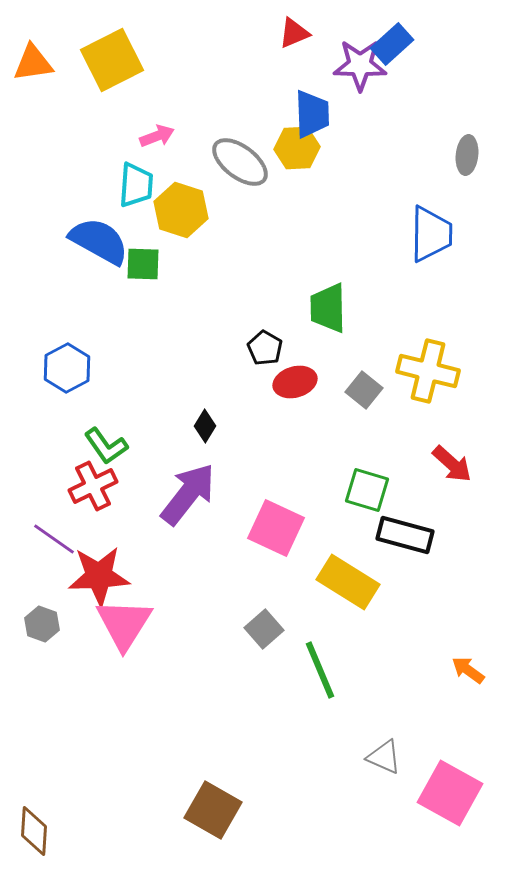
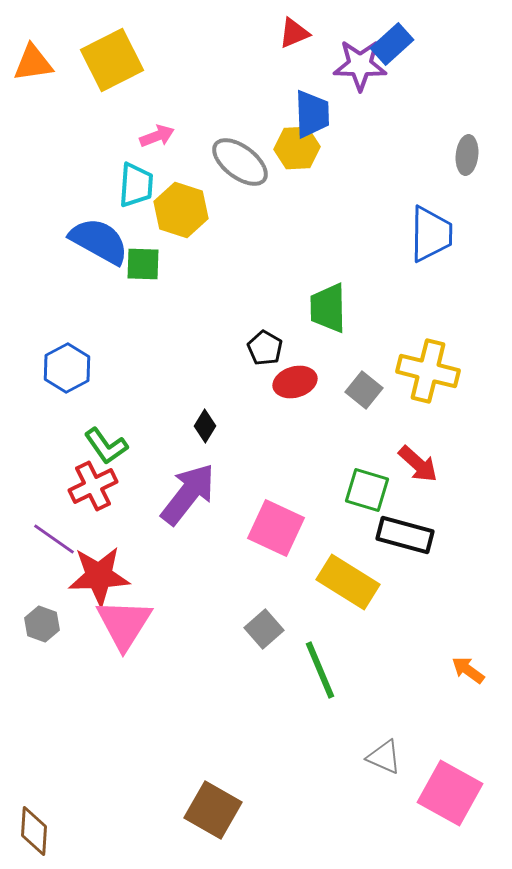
red arrow at (452, 464): moved 34 px left
